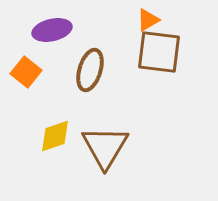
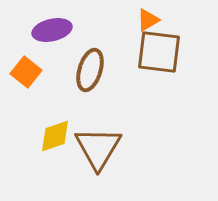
brown triangle: moved 7 px left, 1 px down
